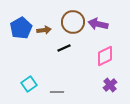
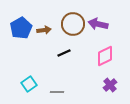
brown circle: moved 2 px down
black line: moved 5 px down
